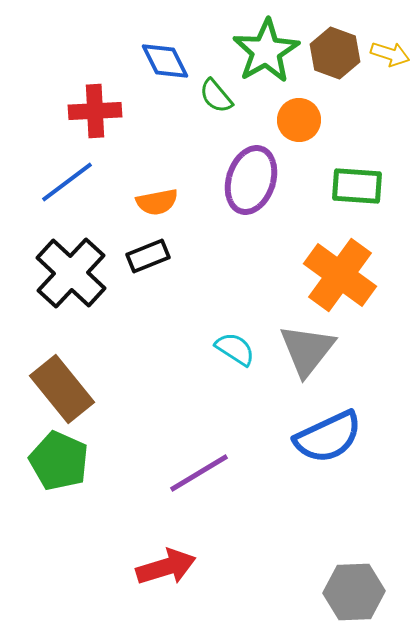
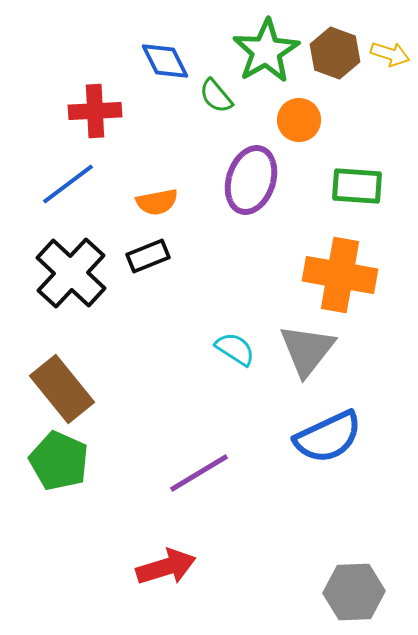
blue line: moved 1 px right, 2 px down
orange cross: rotated 26 degrees counterclockwise
